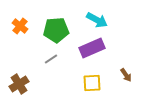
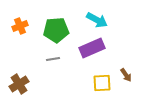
orange cross: rotated 28 degrees clockwise
gray line: moved 2 px right; rotated 24 degrees clockwise
yellow square: moved 10 px right
